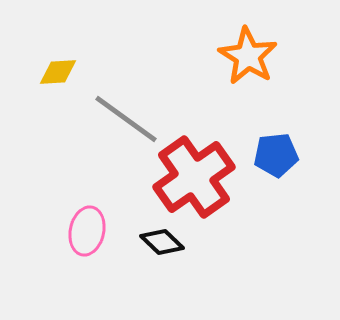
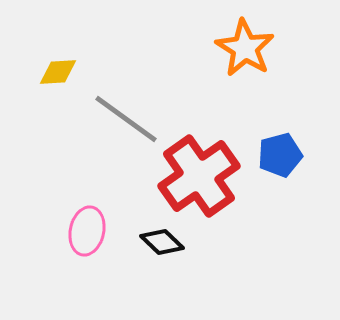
orange star: moved 3 px left, 8 px up
blue pentagon: moved 4 px right; rotated 9 degrees counterclockwise
red cross: moved 5 px right, 1 px up
